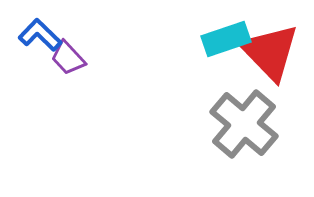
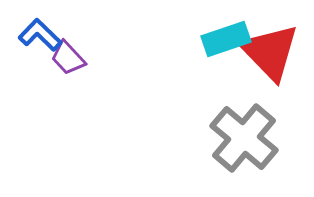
gray cross: moved 14 px down
